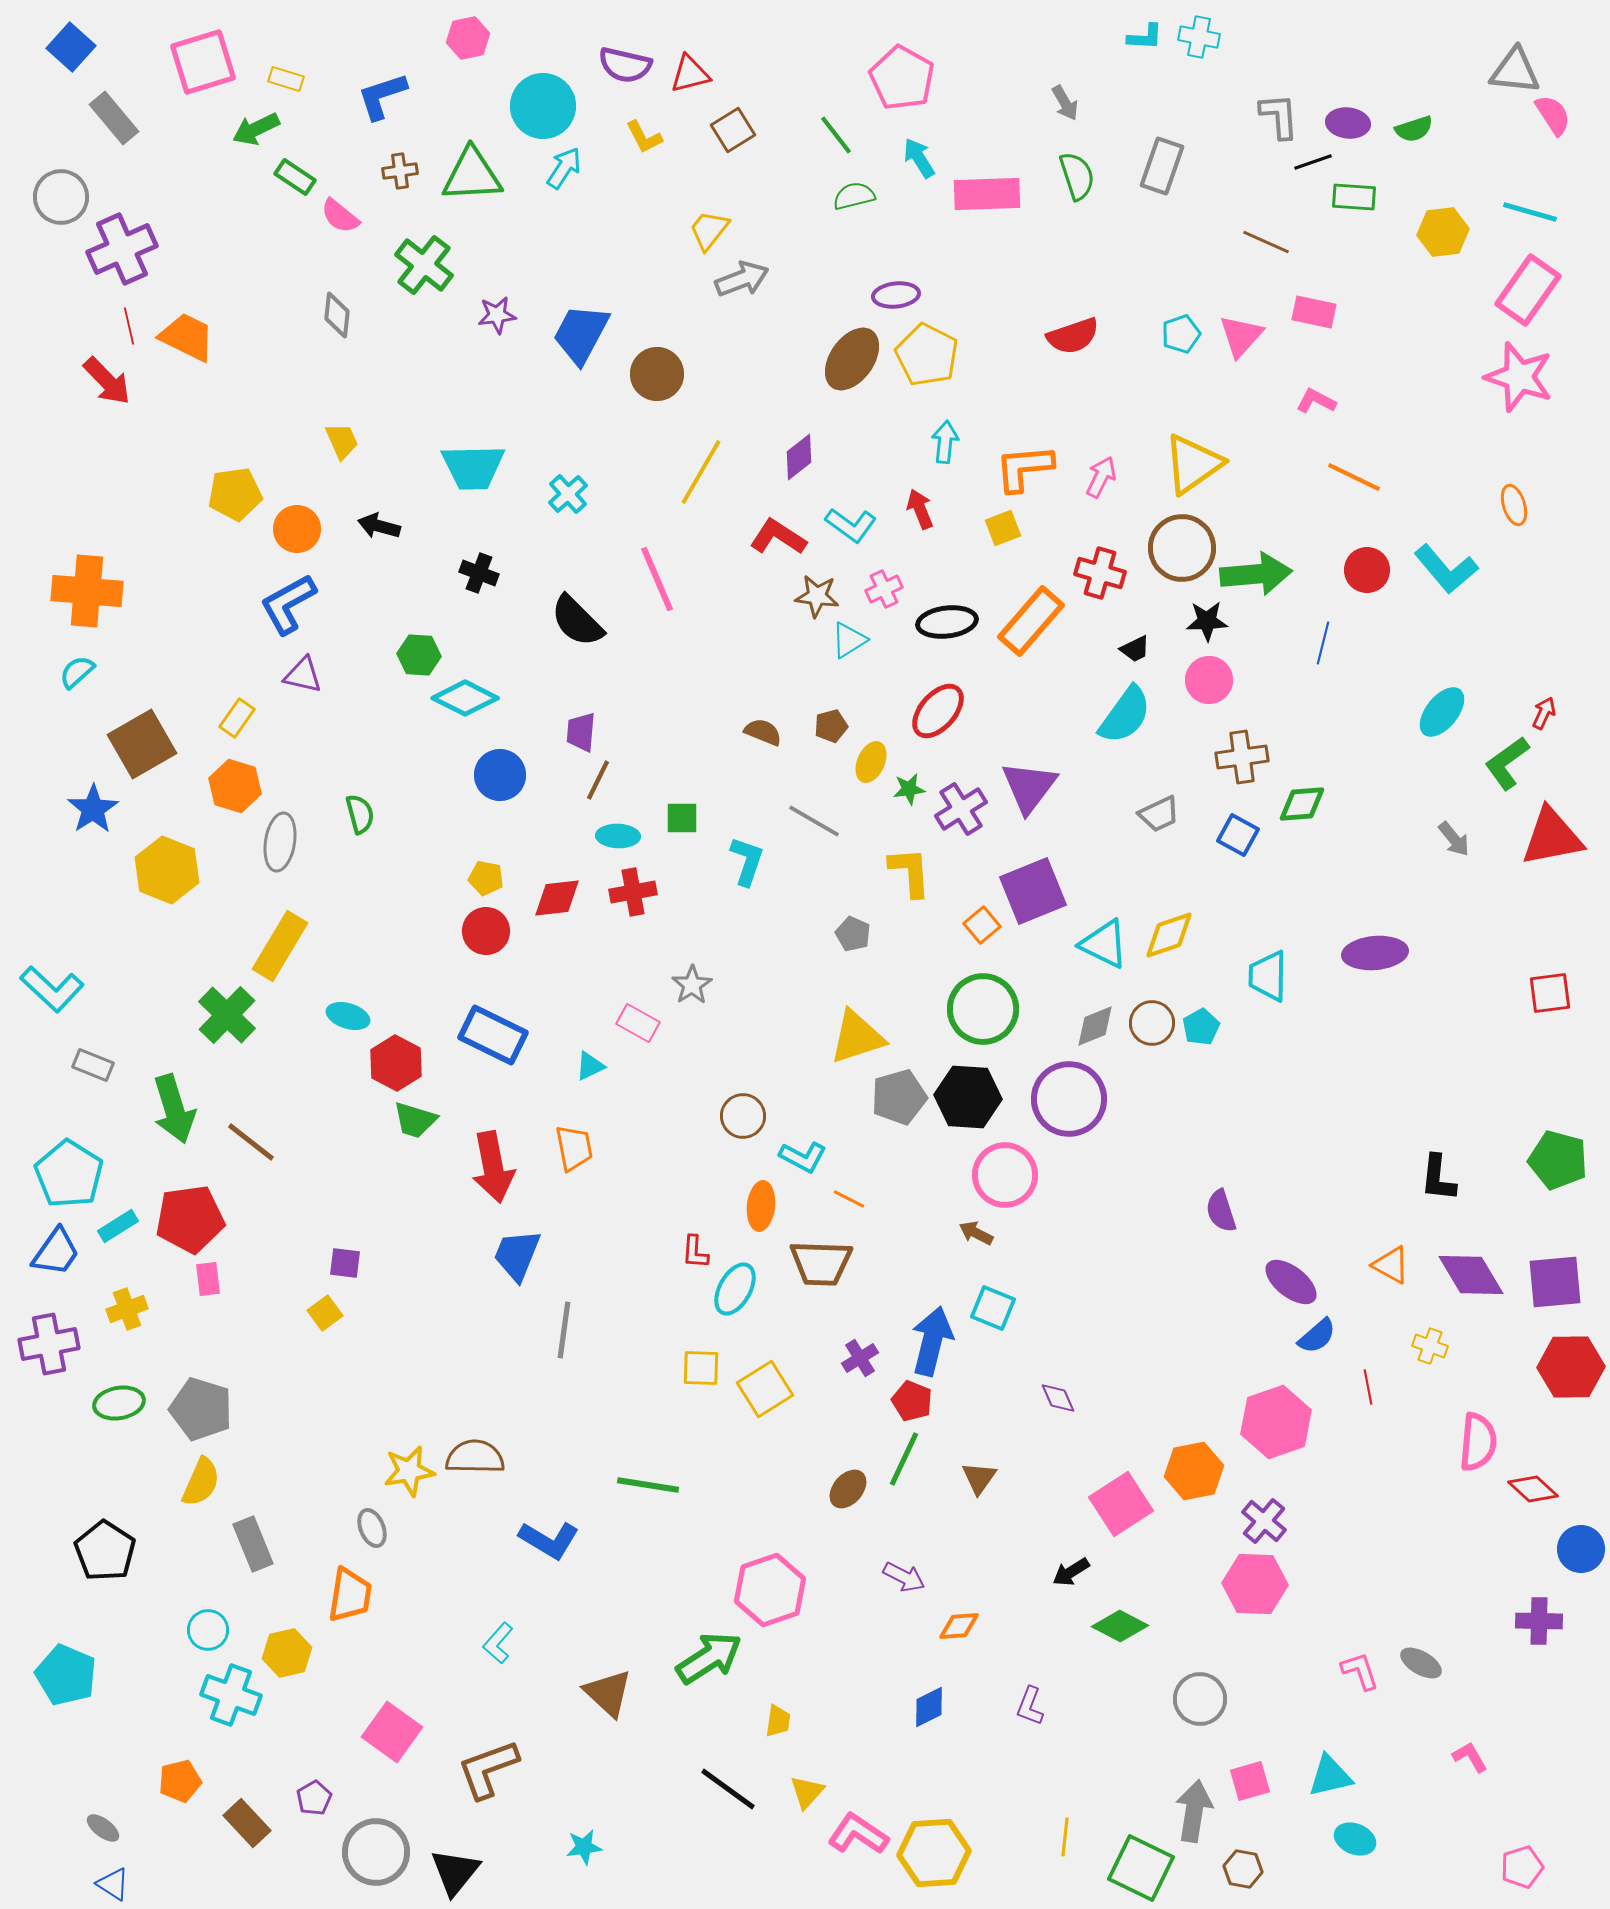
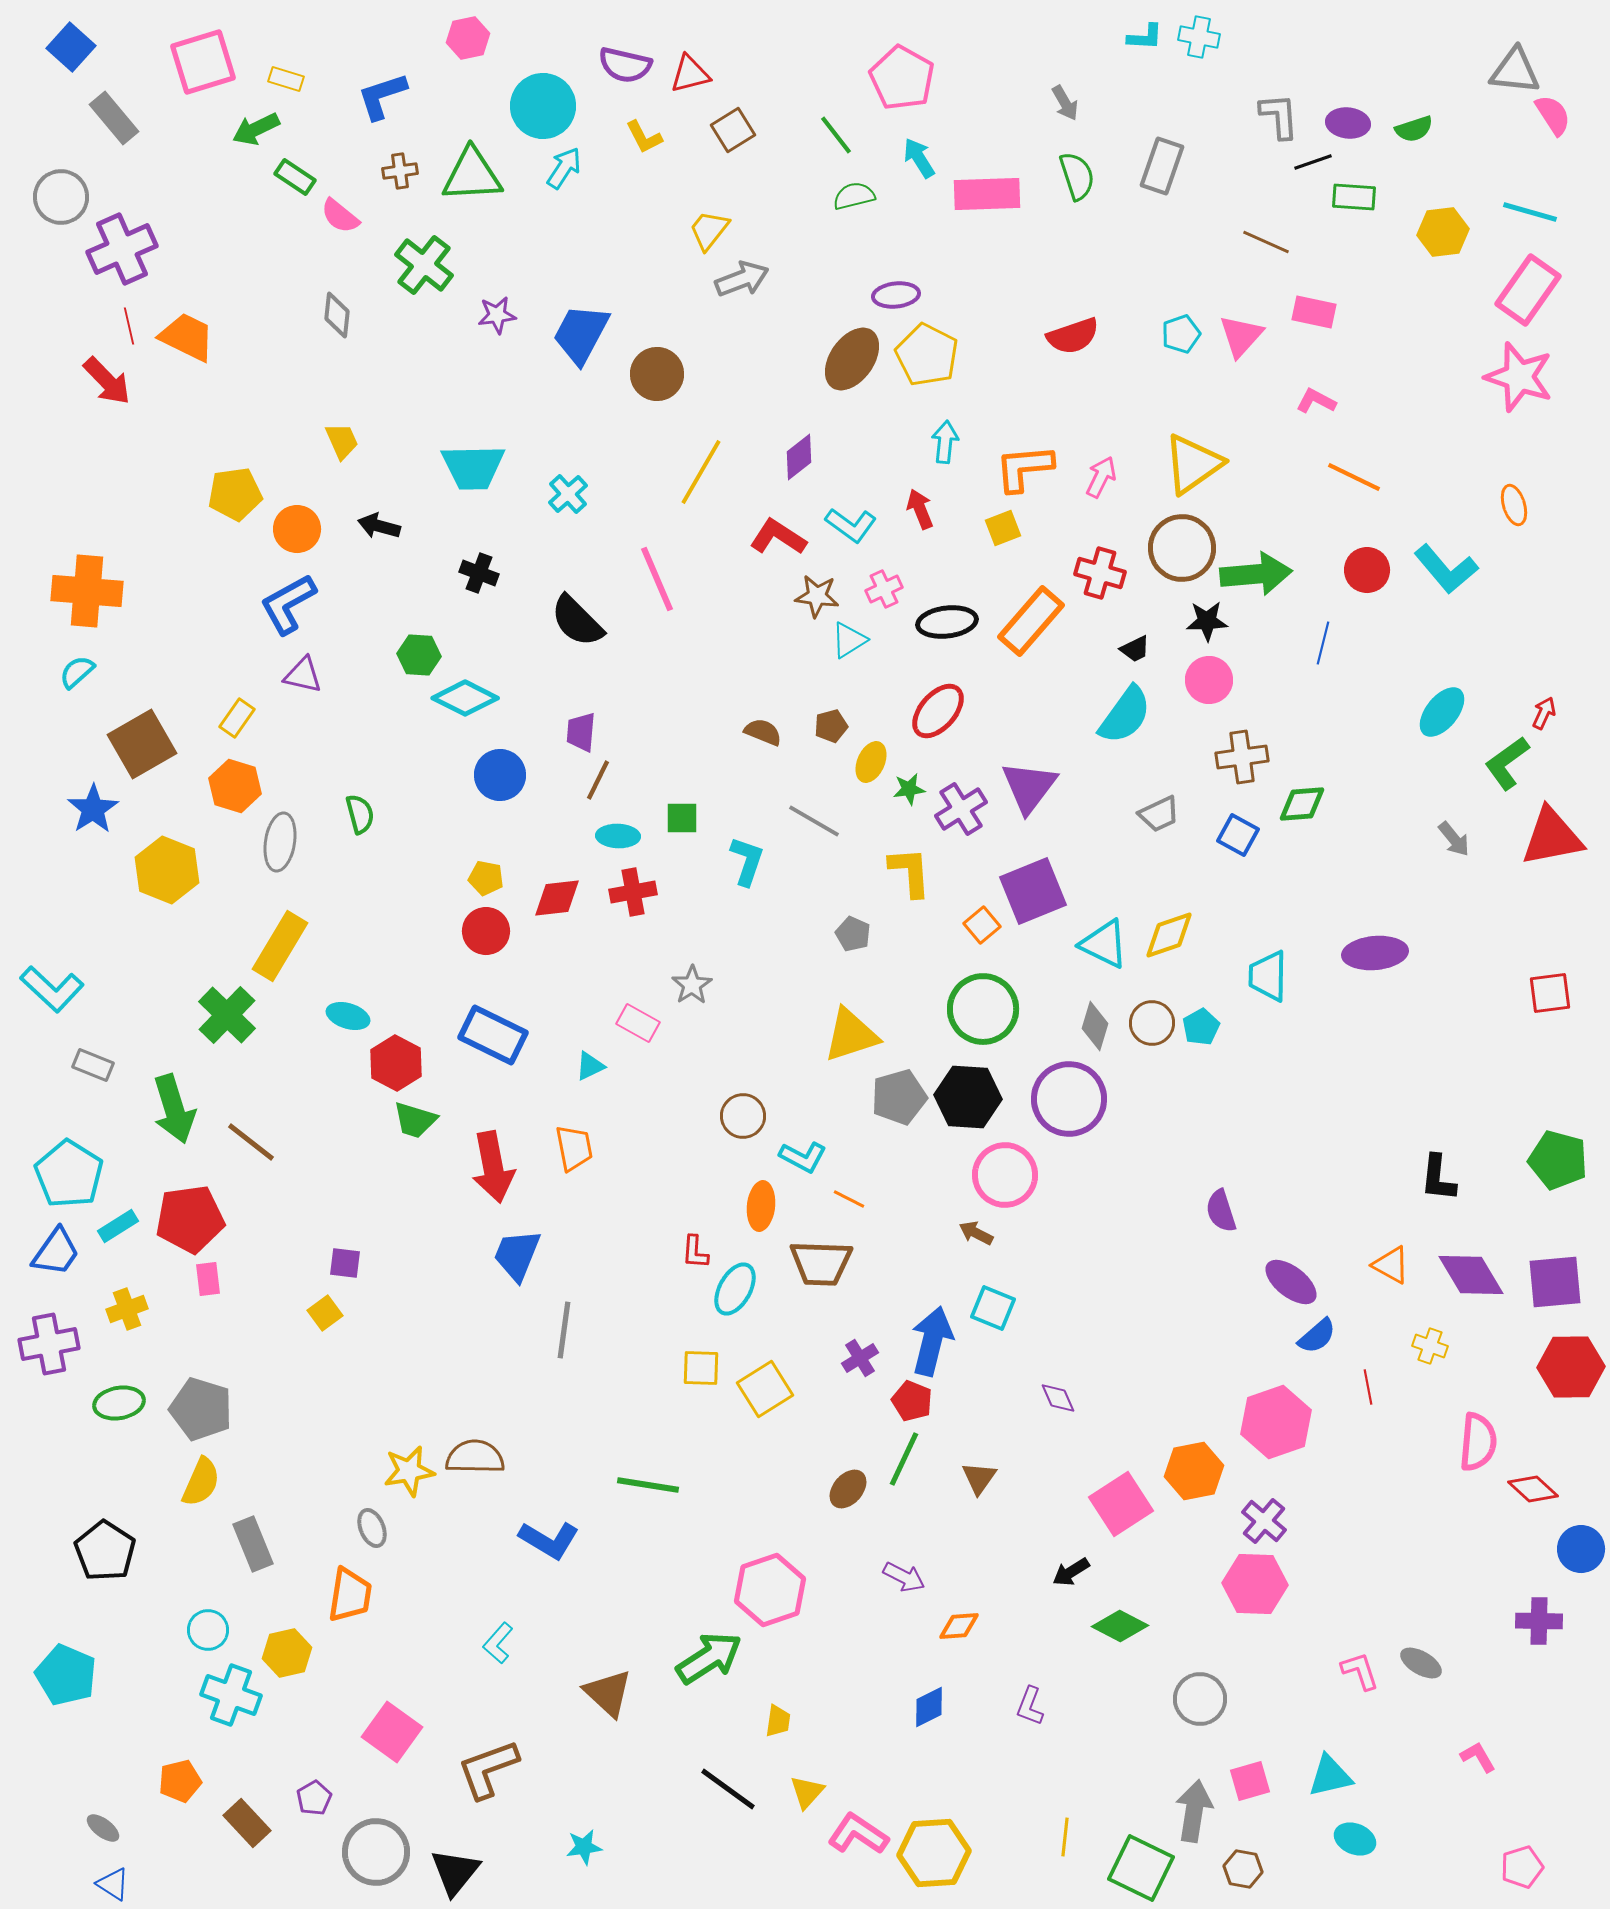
gray diamond at (1095, 1026): rotated 51 degrees counterclockwise
yellow triangle at (857, 1037): moved 6 px left, 2 px up
pink L-shape at (1470, 1757): moved 8 px right
